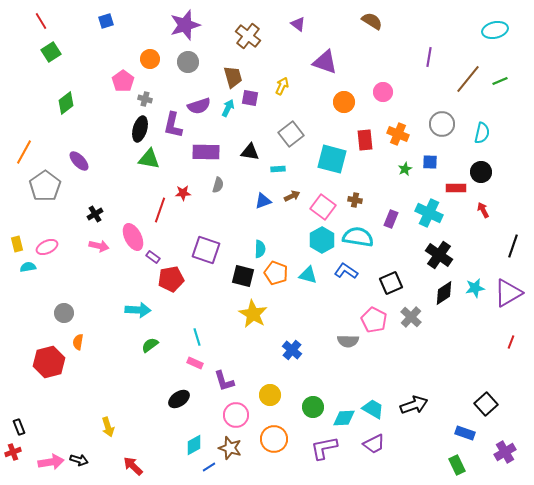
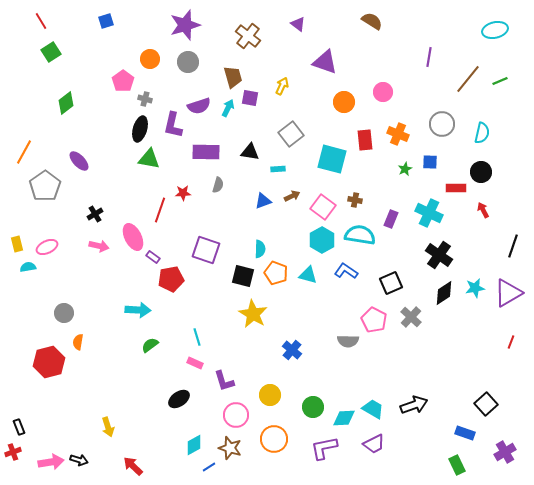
cyan semicircle at (358, 237): moved 2 px right, 2 px up
